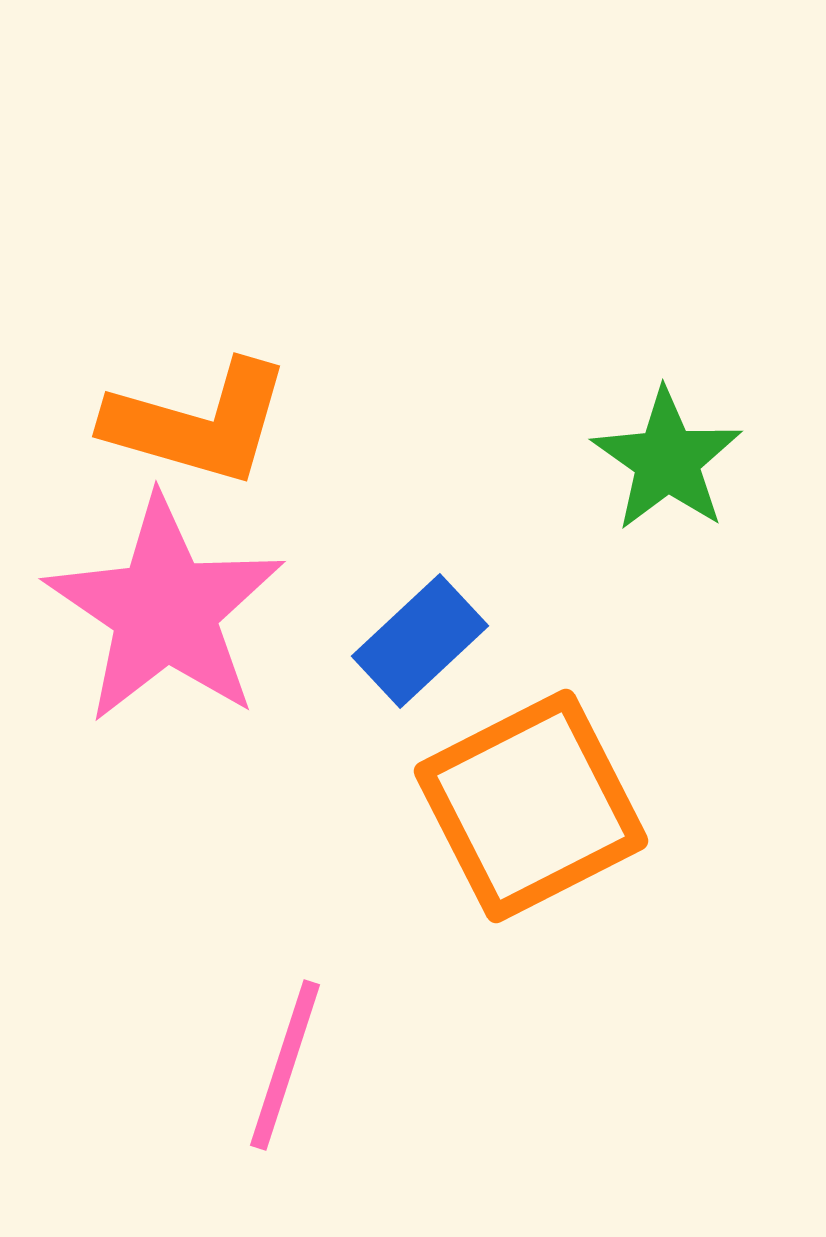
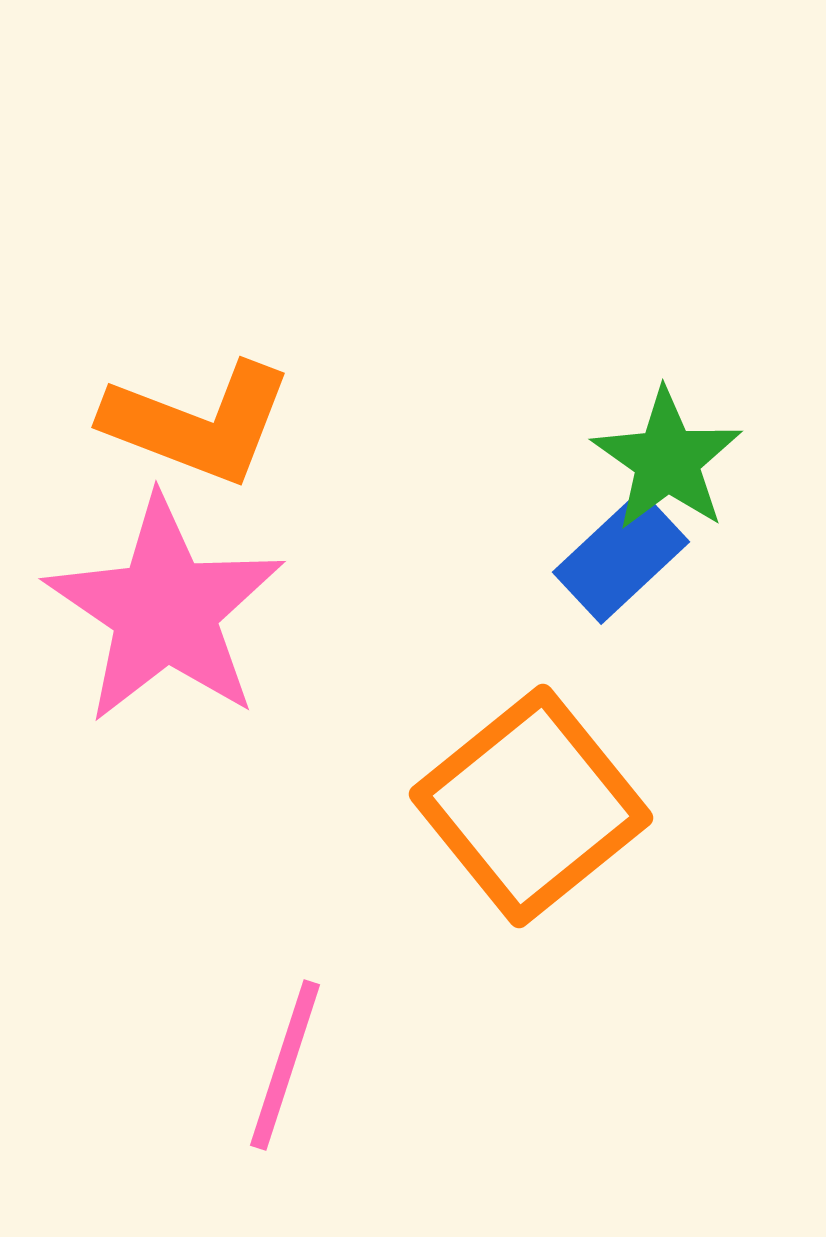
orange L-shape: rotated 5 degrees clockwise
blue rectangle: moved 201 px right, 84 px up
orange square: rotated 12 degrees counterclockwise
